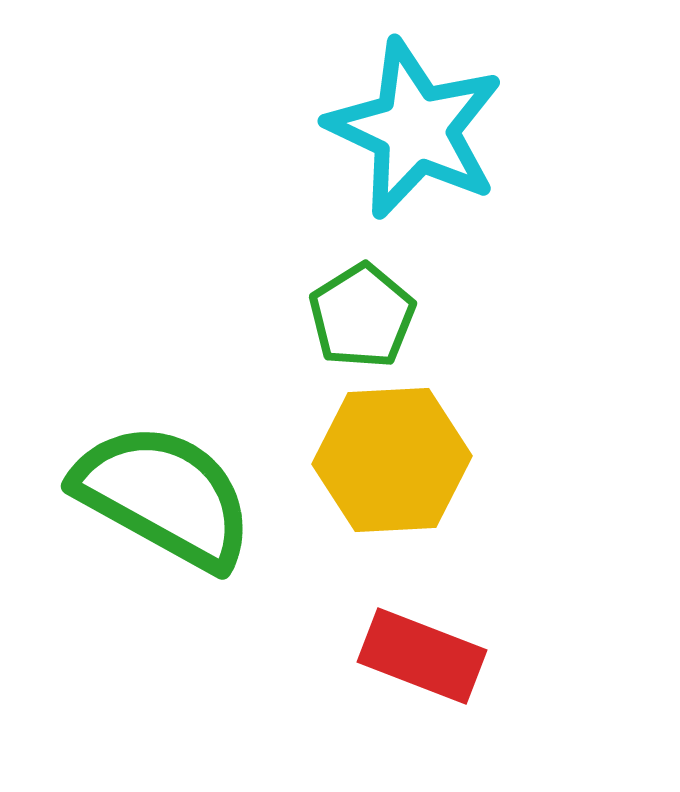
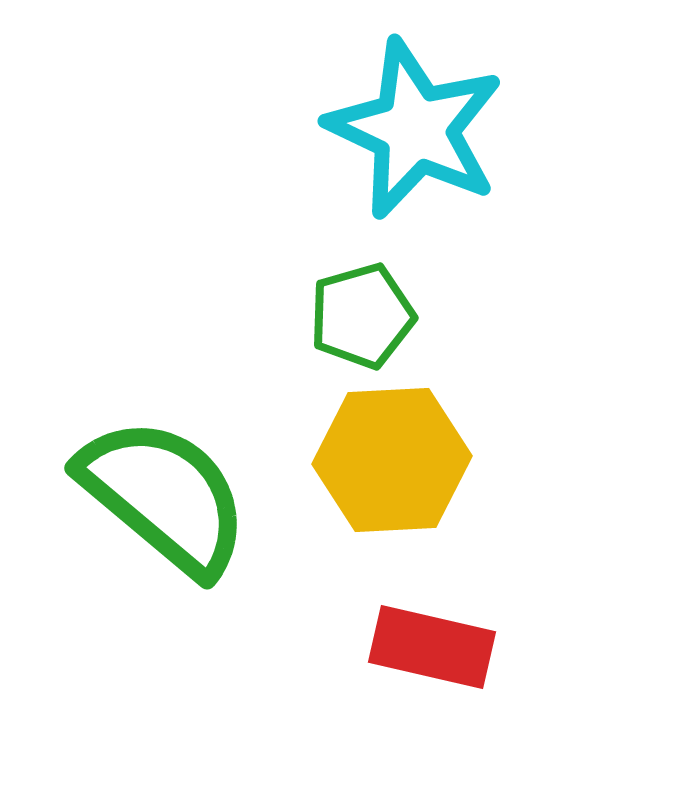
green pentagon: rotated 16 degrees clockwise
green semicircle: rotated 11 degrees clockwise
red rectangle: moved 10 px right, 9 px up; rotated 8 degrees counterclockwise
